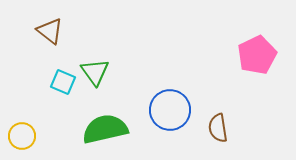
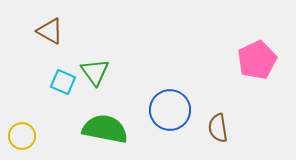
brown triangle: rotated 8 degrees counterclockwise
pink pentagon: moved 5 px down
green semicircle: rotated 24 degrees clockwise
